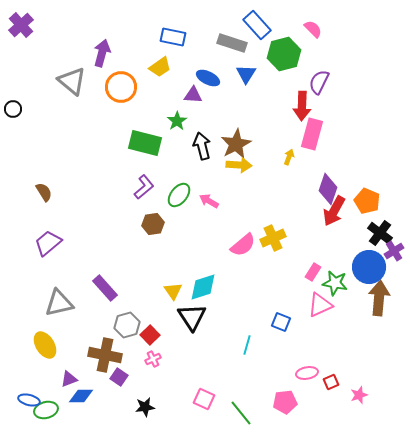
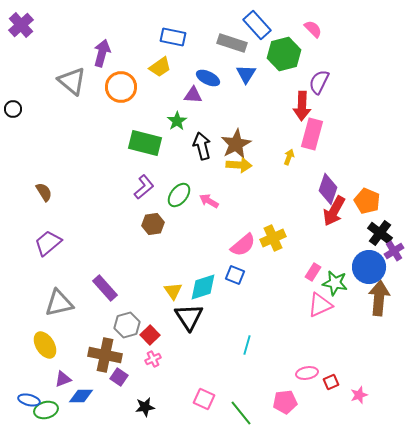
black triangle at (192, 317): moved 3 px left
blue square at (281, 322): moved 46 px left, 47 px up
purple triangle at (69, 379): moved 6 px left
